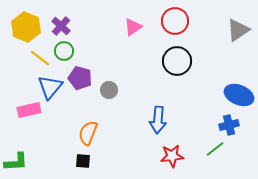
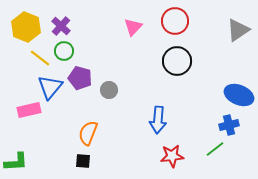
pink triangle: rotated 12 degrees counterclockwise
